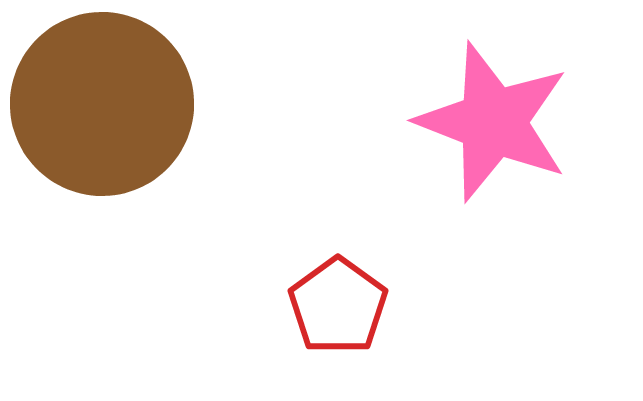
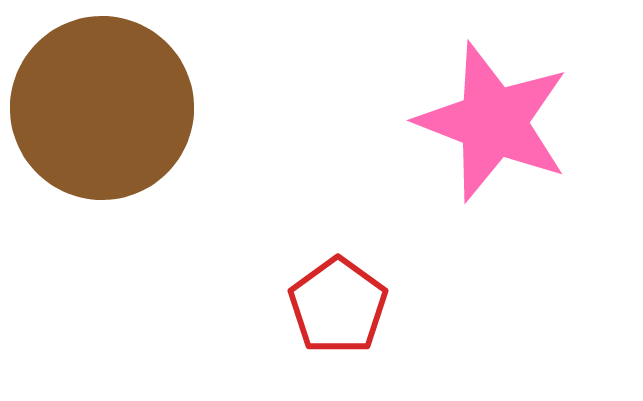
brown circle: moved 4 px down
